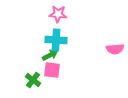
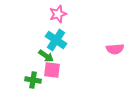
pink star: rotated 24 degrees counterclockwise
cyan cross: rotated 30 degrees clockwise
green arrow: moved 4 px left, 1 px down; rotated 63 degrees clockwise
green cross: rotated 28 degrees counterclockwise
